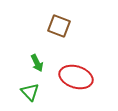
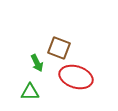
brown square: moved 22 px down
green triangle: rotated 48 degrees counterclockwise
